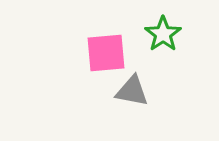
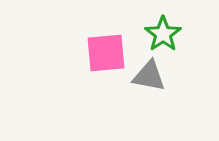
gray triangle: moved 17 px right, 15 px up
